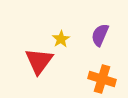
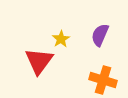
orange cross: moved 1 px right, 1 px down
